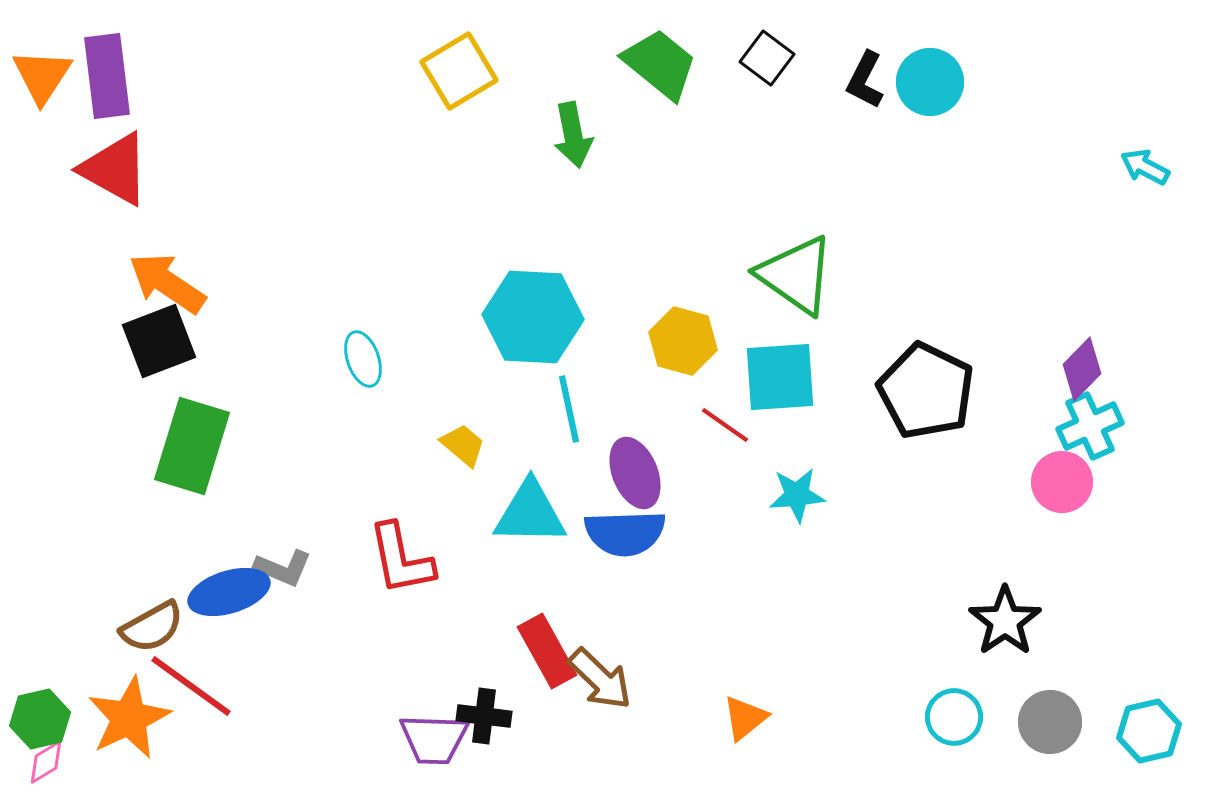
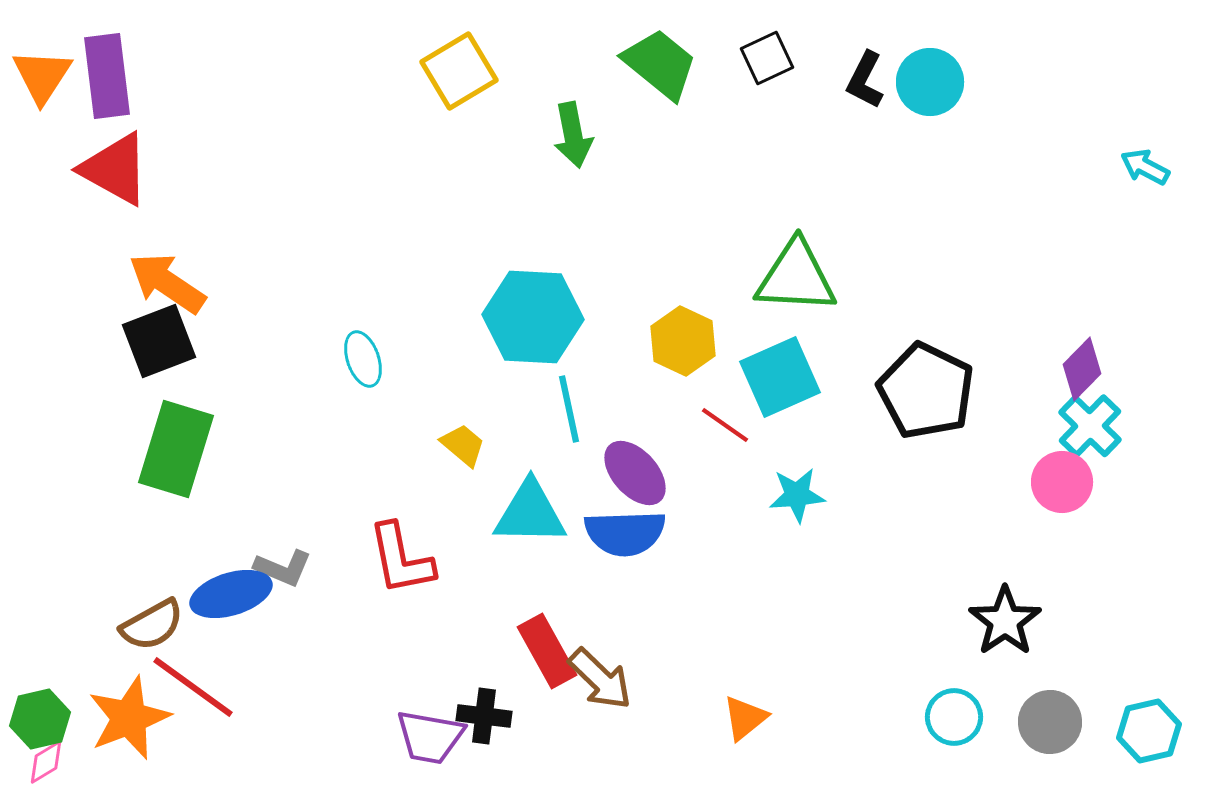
black square at (767, 58): rotated 28 degrees clockwise
green triangle at (796, 275): moved 2 px down; rotated 32 degrees counterclockwise
yellow hexagon at (683, 341): rotated 10 degrees clockwise
cyan square at (780, 377): rotated 20 degrees counterclockwise
cyan cross at (1090, 426): rotated 22 degrees counterclockwise
green rectangle at (192, 446): moved 16 px left, 3 px down
purple ellipse at (635, 473): rotated 20 degrees counterclockwise
blue ellipse at (229, 592): moved 2 px right, 2 px down
brown semicircle at (152, 627): moved 2 px up
red line at (191, 686): moved 2 px right, 1 px down
orange star at (129, 718): rotated 4 degrees clockwise
purple trapezoid at (434, 739): moved 4 px left, 2 px up; rotated 8 degrees clockwise
